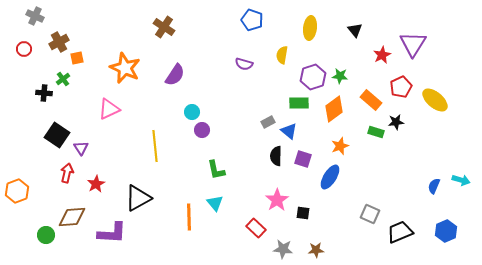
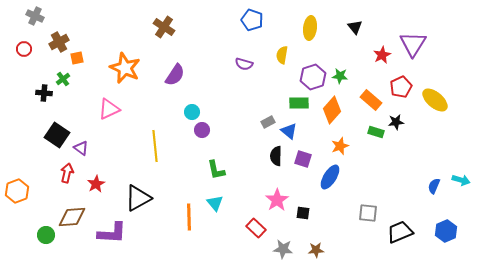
black triangle at (355, 30): moved 3 px up
orange diamond at (334, 109): moved 2 px left, 1 px down; rotated 12 degrees counterclockwise
purple triangle at (81, 148): rotated 21 degrees counterclockwise
gray square at (370, 214): moved 2 px left, 1 px up; rotated 18 degrees counterclockwise
